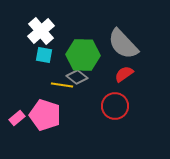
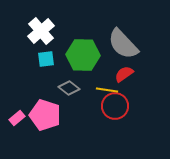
cyan square: moved 2 px right, 4 px down; rotated 18 degrees counterclockwise
gray diamond: moved 8 px left, 11 px down
yellow line: moved 45 px right, 5 px down
